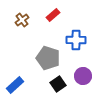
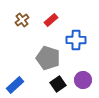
red rectangle: moved 2 px left, 5 px down
purple circle: moved 4 px down
